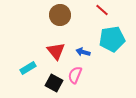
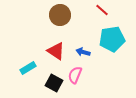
red triangle: rotated 18 degrees counterclockwise
